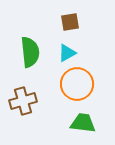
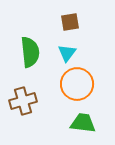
cyan triangle: rotated 24 degrees counterclockwise
